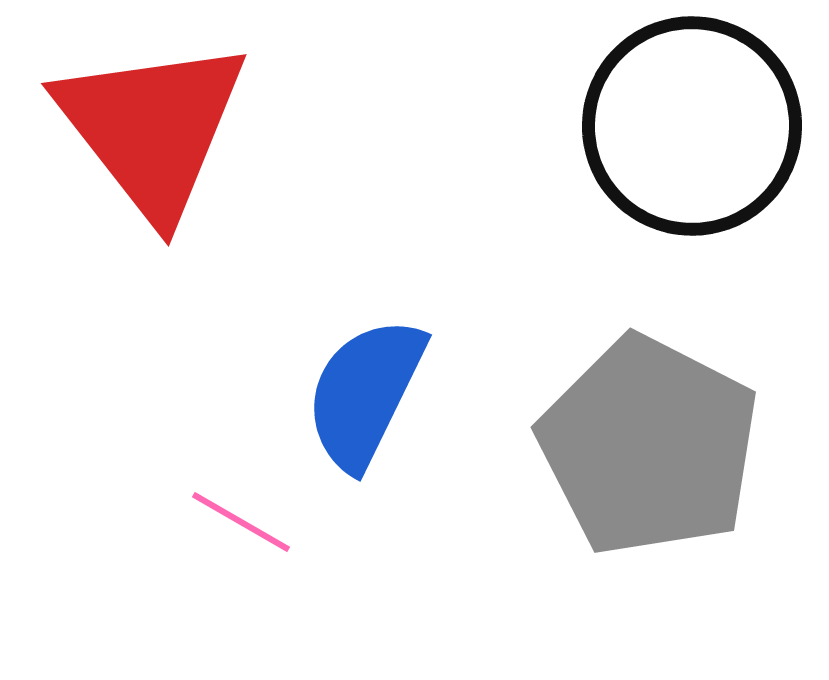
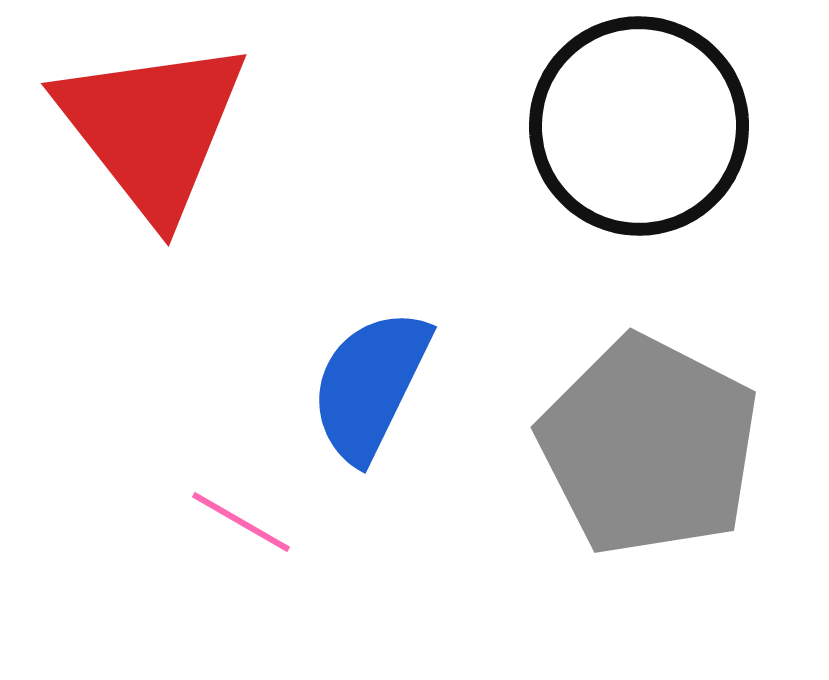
black circle: moved 53 px left
blue semicircle: moved 5 px right, 8 px up
